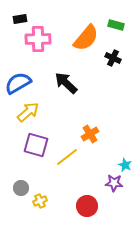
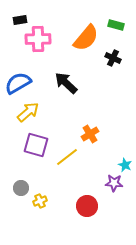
black rectangle: moved 1 px down
